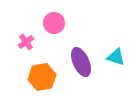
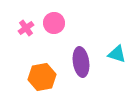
pink cross: moved 14 px up
cyan triangle: moved 1 px right, 3 px up
purple ellipse: rotated 16 degrees clockwise
